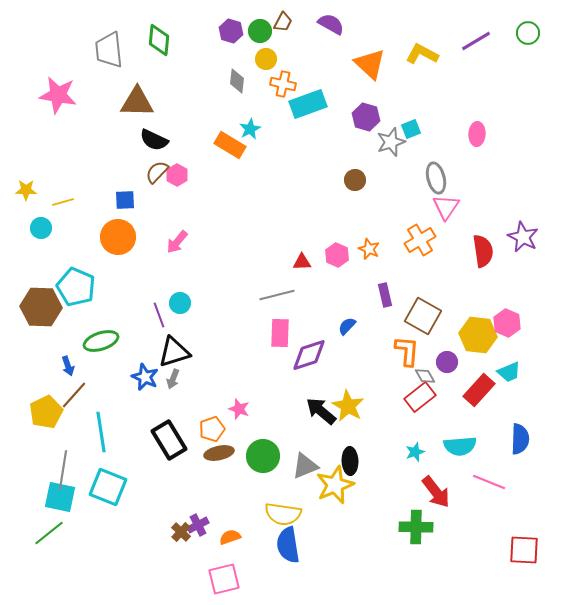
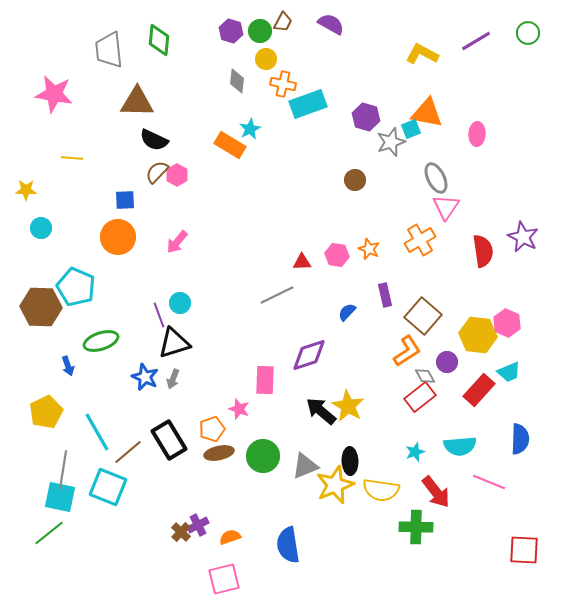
orange triangle at (370, 64): moved 57 px right, 49 px down; rotated 32 degrees counterclockwise
pink star at (58, 95): moved 4 px left, 1 px up
gray ellipse at (436, 178): rotated 12 degrees counterclockwise
yellow line at (63, 202): moved 9 px right, 44 px up; rotated 20 degrees clockwise
pink hexagon at (337, 255): rotated 15 degrees counterclockwise
gray line at (277, 295): rotated 12 degrees counterclockwise
brown square at (423, 316): rotated 12 degrees clockwise
blue semicircle at (347, 326): moved 14 px up
pink rectangle at (280, 333): moved 15 px left, 47 px down
orange L-shape at (407, 351): rotated 52 degrees clockwise
black triangle at (174, 352): moved 9 px up
brown line at (74, 395): moved 54 px right, 57 px down; rotated 8 degrees clockwise
cyan line at (101, 432): moved 4 px left; rotated 21 degrees counterclockwise
yellow semicircle at (283, 514): moved 98 px right, 24 px up
